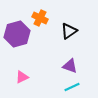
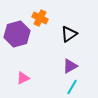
black triangle: moved 3 px down
purple triangle: rotated 49 degrees counterclockwise
pink triangle: moved 1 px right, 1 px down
cyan line: rotated 35 degrees counterclockwise
